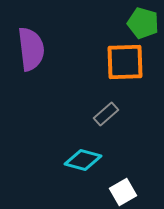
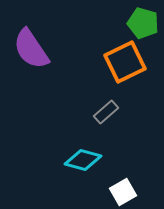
purple semicircle: rotated 153 degrees clockwise
orange square: rotated 24 degrees counterclockwise
gray rectangle: moved 2 px up
